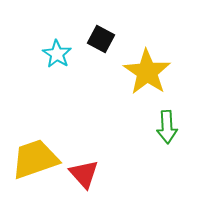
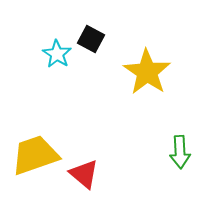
black square: moved 10 px left
green arrow: moved 13 px right, 25 px down
yellow trapezoid: moved 4 px up
red triangle: rotated 8 degrees counterclockwise
